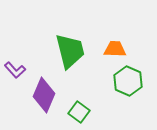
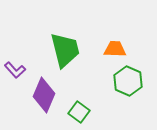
green trapezoid: moved 5 px left, 1 px up
